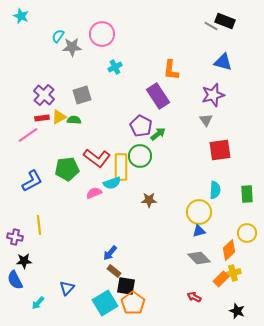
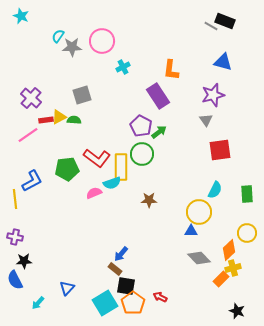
pink circle at (102, 34): moved 7 px down
cyan cross at (115, 67): moved 8 px right
purple cross at (44, 95): moved 13 px left, 3 px down
red rectangle at (42, 118): moved 4 px right, 2 px down
green arrow at (158, 134): moved 1 px right, 2 px up
green circle at (140, 156): moved 2 px right, 2 px up
cyan semicircle at (215, 190): rotated 24 degrees clockwise
yellow line at (39, 225): moved 24 px left, 26 px up
blue triangle at (199, 231): moved 8 px left; rotated 16 degrees clockwise
blue arrow at (110, 253): moved 11 px right, 1 px down
brown rectangle at (114, 271): moved 1 px right, 2 px up
yellow cross at (233, 273): moved 5 px up
red arrow at (194, 297): moved 34 px left
